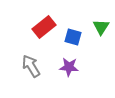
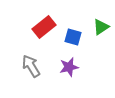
green triangle: rotated 24 degrees clockwise
purple star: rotated 18 degrees counterclockwise
